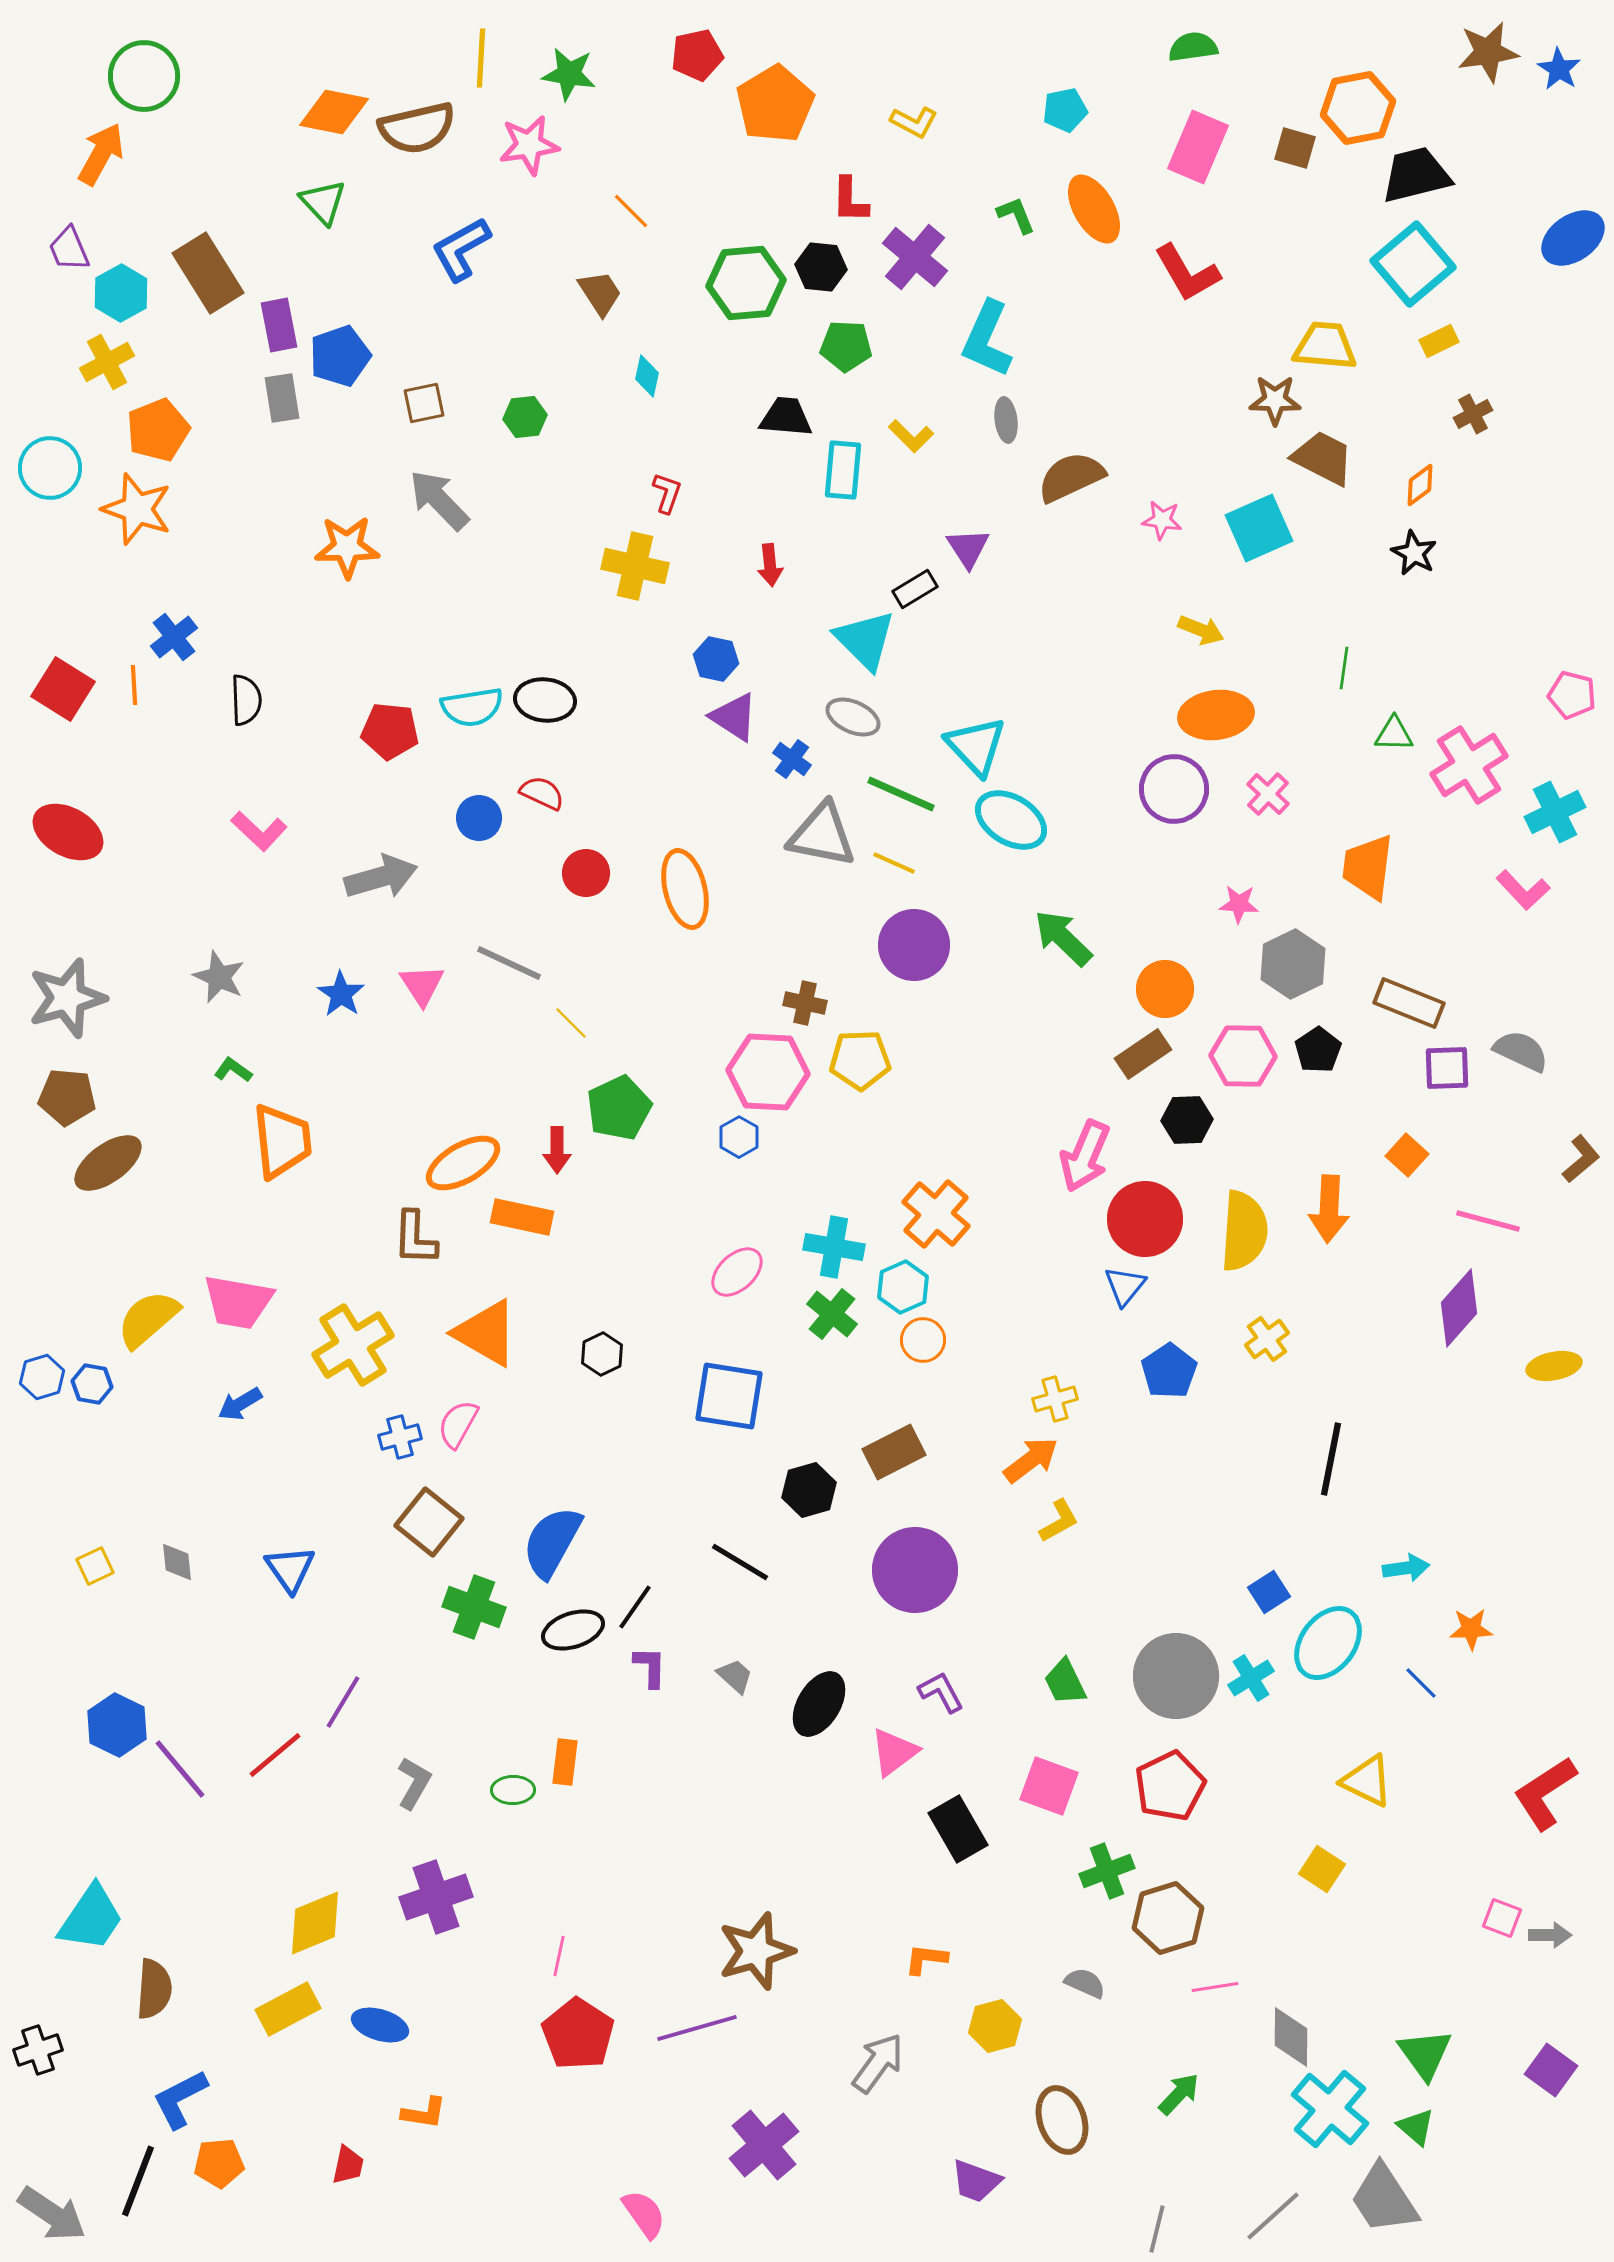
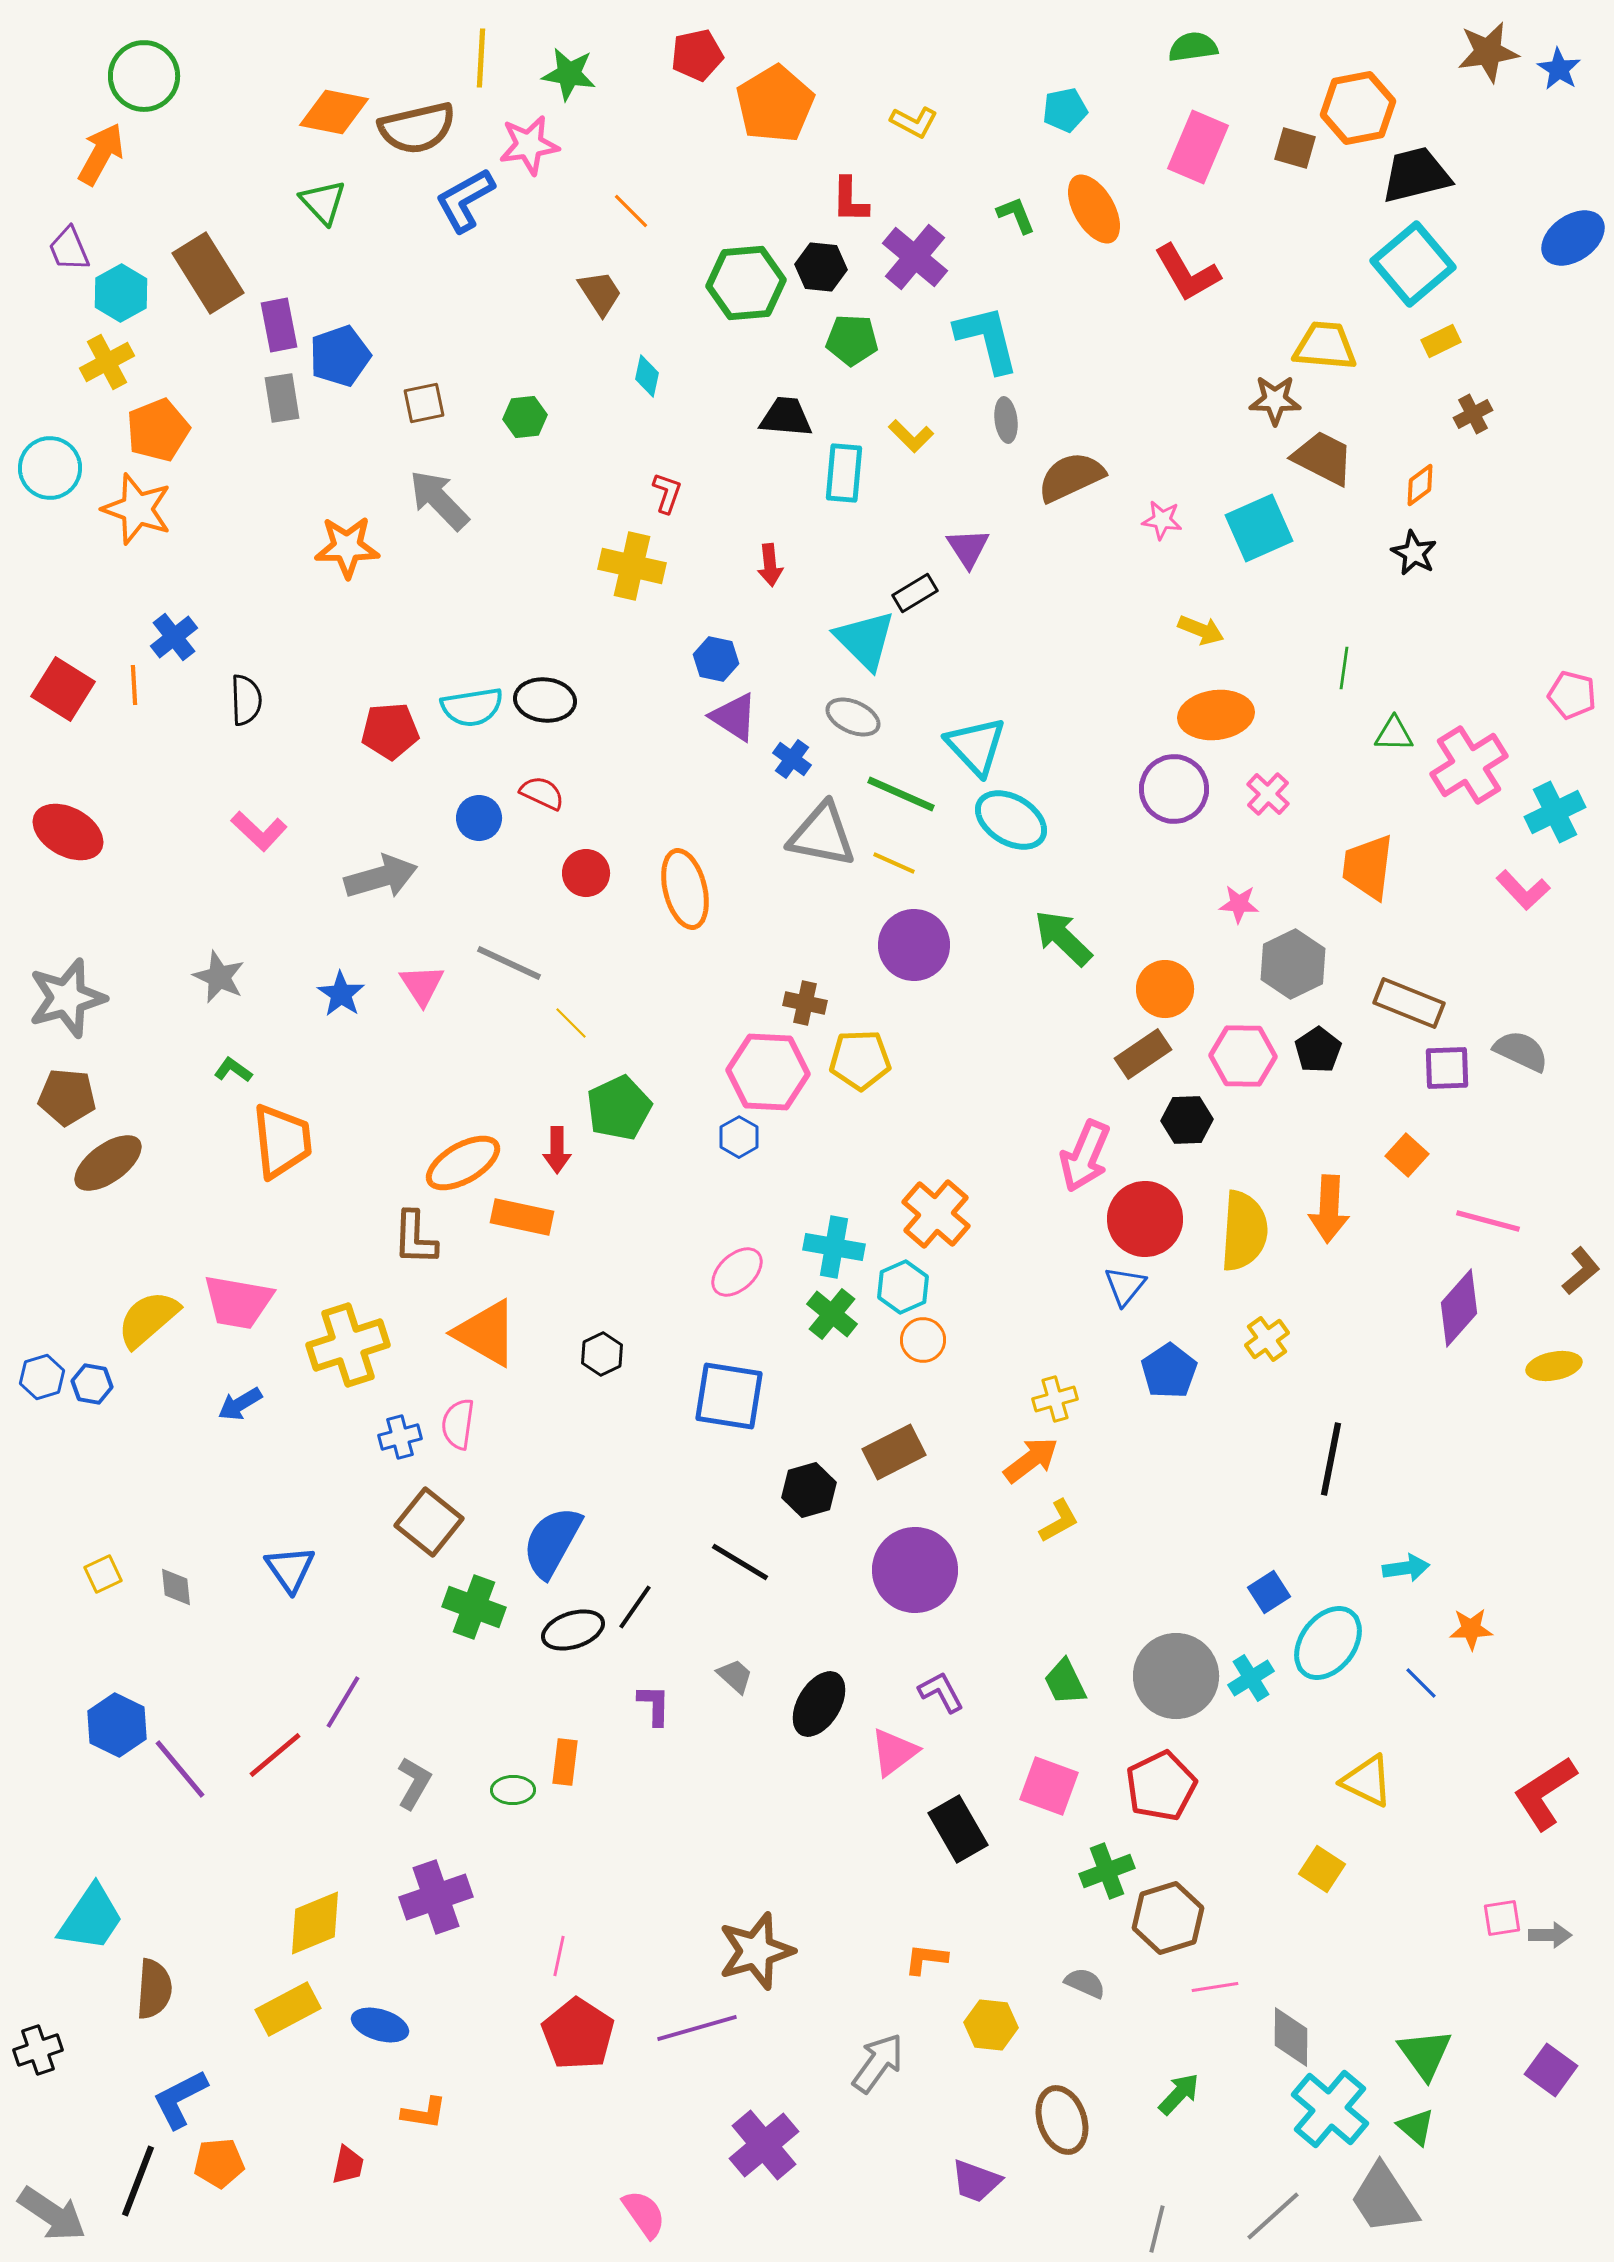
blue L-shape at (461, 249): moved 4 px right, 49 px up
cyan L-shape at (987, 339): rotated 142 degrees clockwise
yellow rectangle at (1439, 341): moved 2 px right
green pentagon at (846, 346): moved 6 px right, 6 px up
cyan rectangle at (843, 470): moved 1 px right, 3 px down
yellow cross at (635, 566): moved 3 px left
black rectangle at (915, 589): moved 4 px down
red pentagon at (390, 731): rotated 10 degrees counterclockwise
brown L-shape at (1581, 1159): moved 112 px down
yellow cross at (353, 1345): moved 5 px left; rotated 14 degrees clockwise
pink semicircle at (458, 1424): rotated 21 degrees counterclockwise
gray diamond at (177, 1562): moved 1 px left, 25 px down
yellow square at (95, 1566): moved 8 px right, 8 px down
purple L-shape at (650, 1667): moved 4 px right, 38 px down
red pentagon at (1170, 1786): moved 9 px left
pink square at (1502, 1918): rotated 30 degrees counterclockwise
yellow hexagon at (995, 2026): moved 4 px left, 1 px up; rotated 21 degrees clockwise
